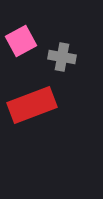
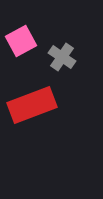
gray cross: rotated 24 degrees clockwise
